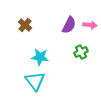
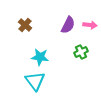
purple semicircle: moved 1 px left
